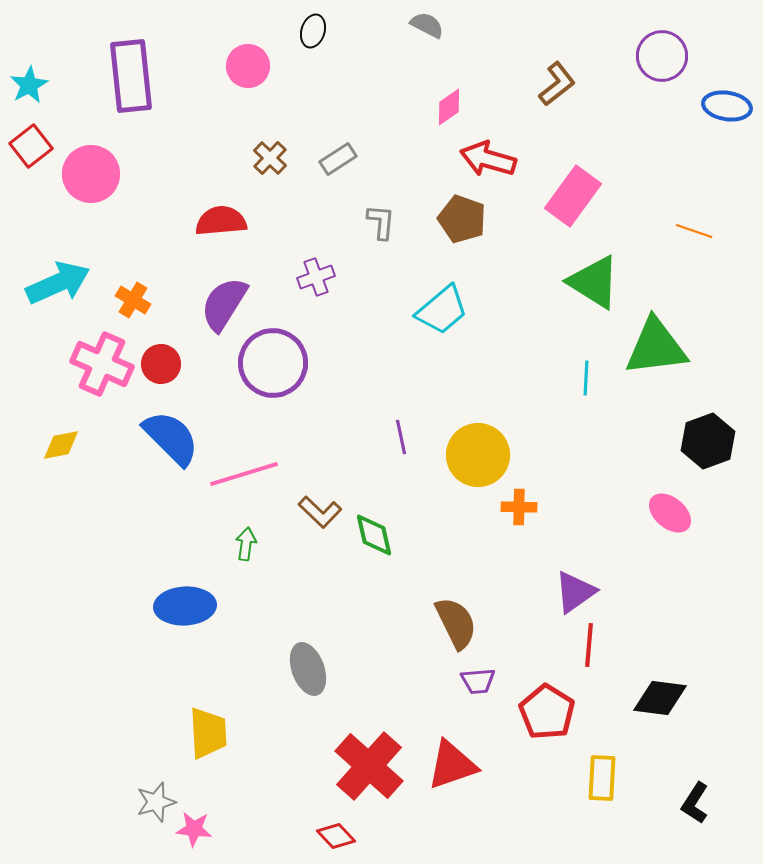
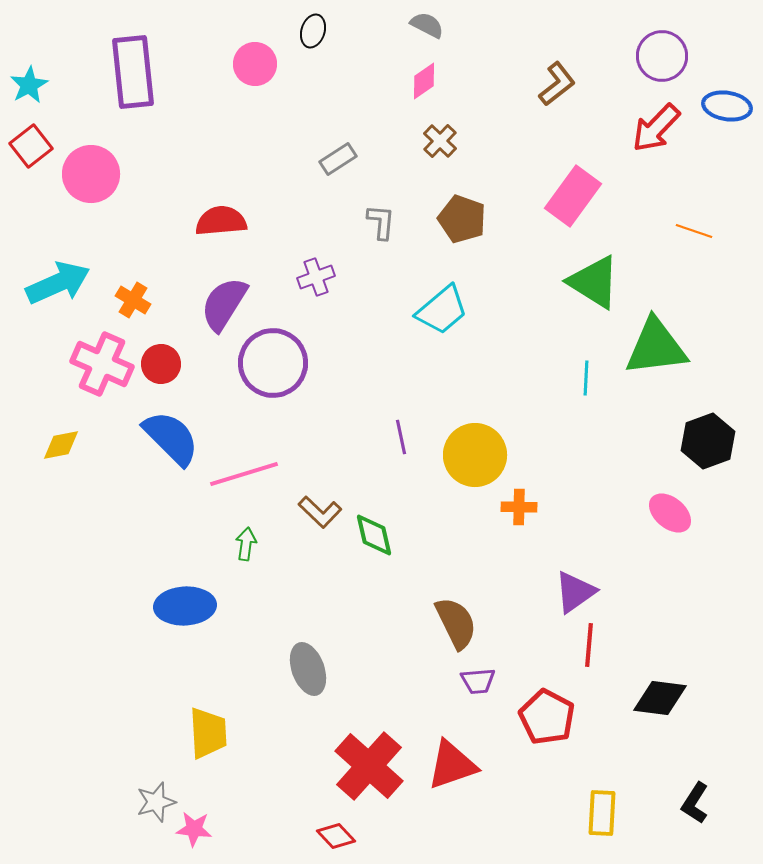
pink circle at (248, 66): moved 7 px right, 2 px up
purple rectangle at (131, 76): moved 2 px right, 4 px up
pink diamond at (449, 107): moved 25 px left, 26 px up
brown cross at (270, 158): moved 170 px right, 17 px up
red arrow at (488, 159): moved 168 px right, 31 px up; rotated 62 degrees counterclockwise
yellow circle at (478, 455): moved 3 px left
red pentagon at (547, 712): moved 5 px down; rotated 4 degrees counterclockwise
yellow rectangle at (602, 778): moved 35 px down
